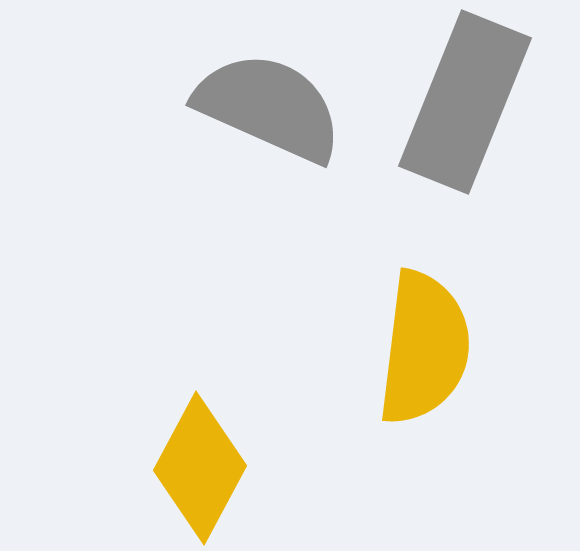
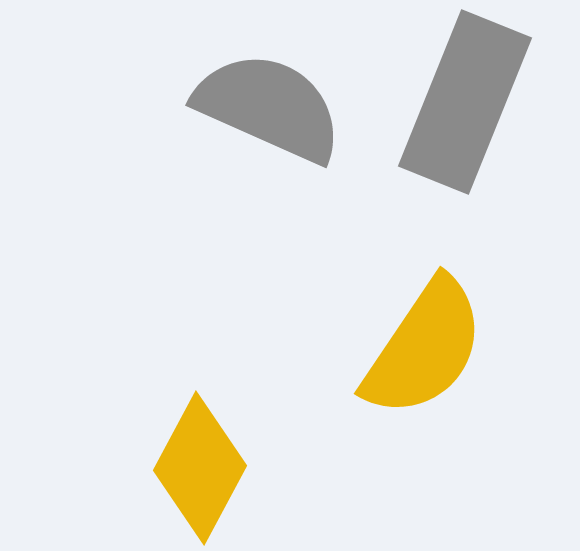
yellow semicircle: rotated 27 degrees clockwise
